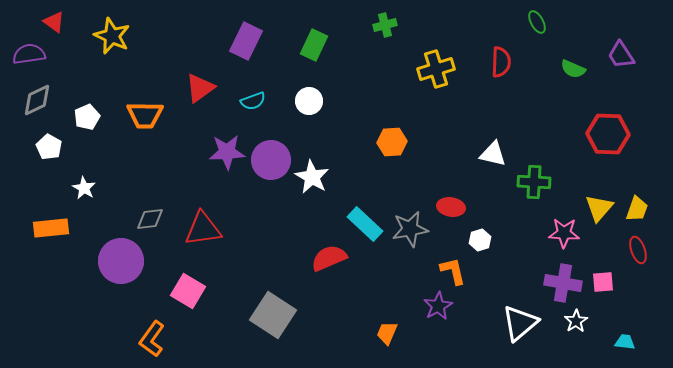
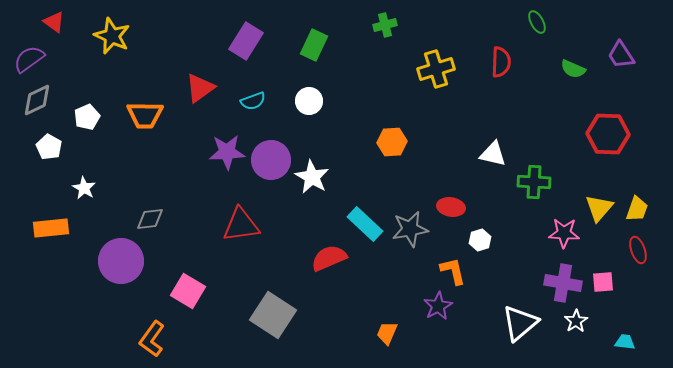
purple rectangle at (246, 41): rotated 6 degrees clockwise
purple semicircle at (29, 54): moved 5 px down; rotated 28 degrees counterclockwise
red triangle at (203, 229): moved 38 px right, 4 px up
